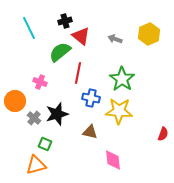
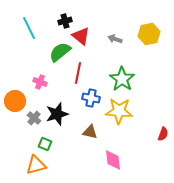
yellow hexagon: rotated 10 degrees clockwise
